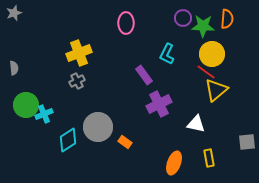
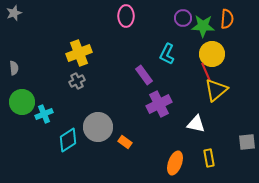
pink ellipse: moved 7 px up
red line: rotated 30 degrees clockwise
green circle: moved 4 px left, 3 px up
orange ellipse: moved 1 px right
